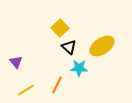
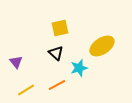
yellow square: rotated 30 degrees clockwise
black triangle: moved 13 px left, 6 px down
cyan star: rotated 18 degrees counterclockwise
orange line: rotated 36 degrees clockwise
